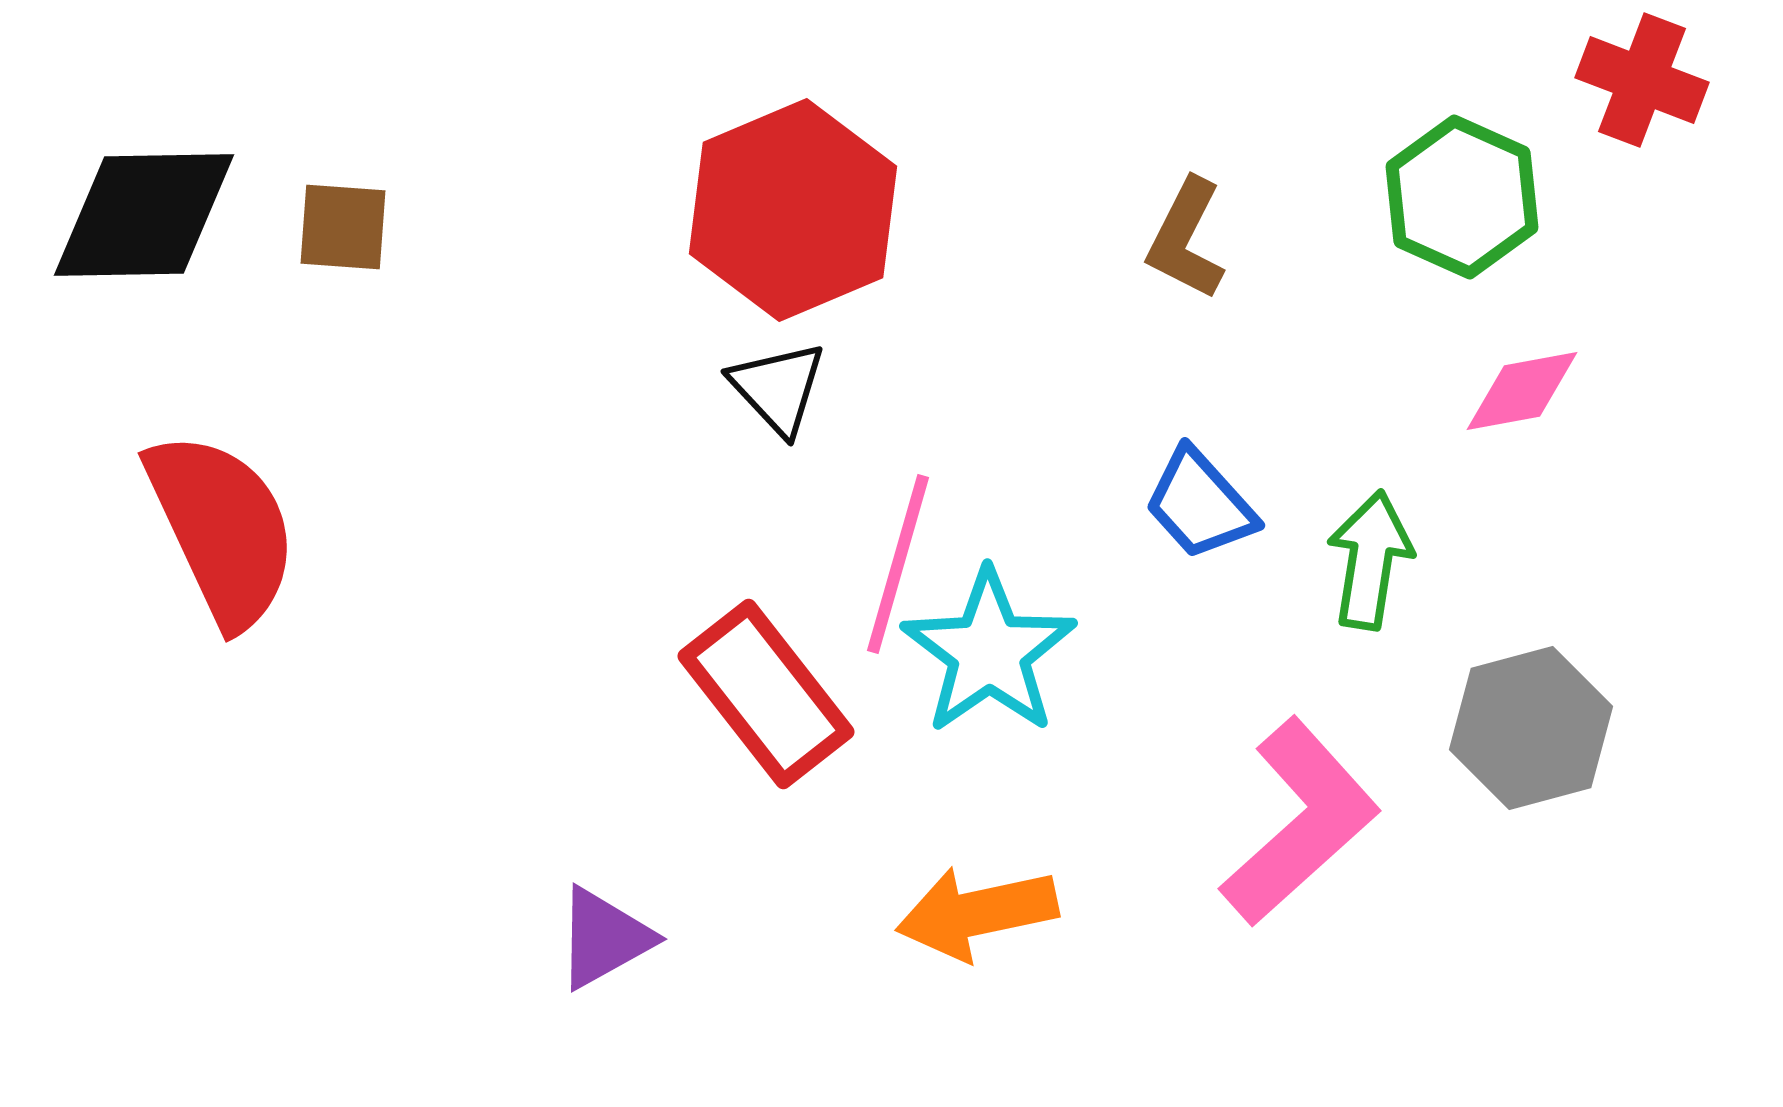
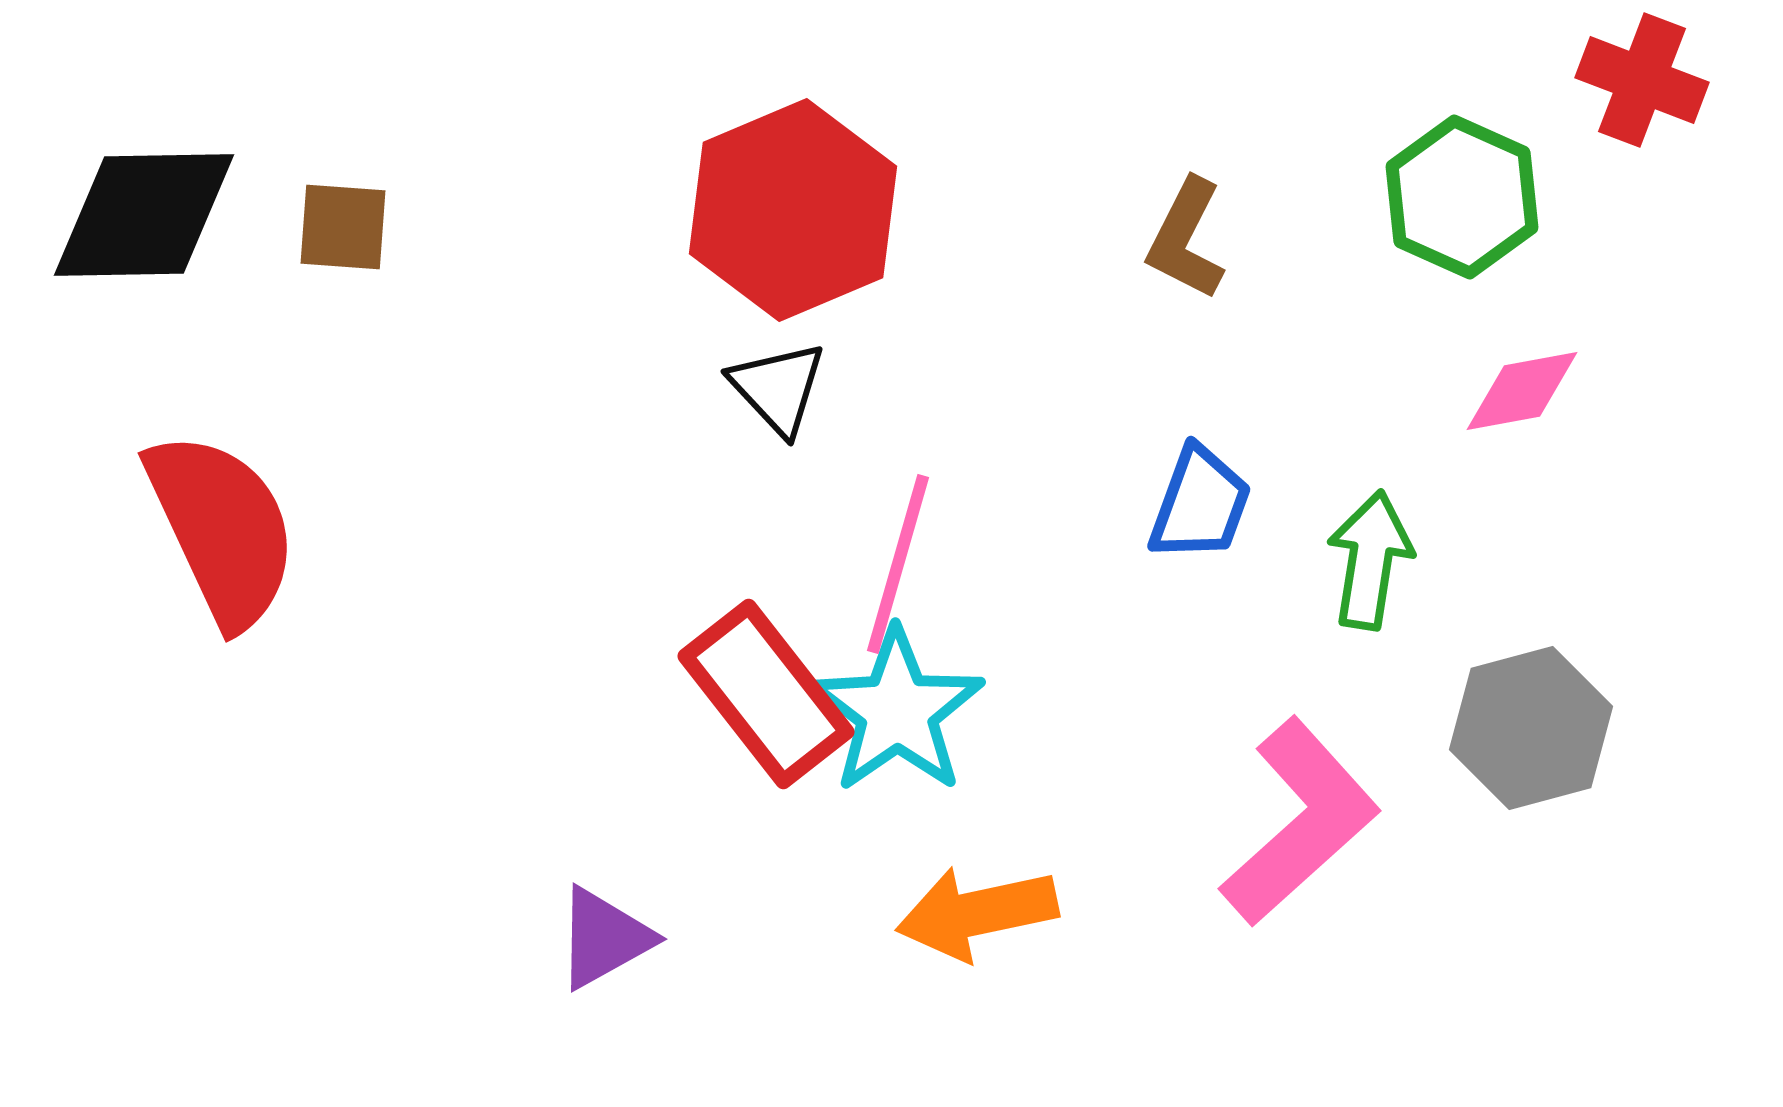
blue trapezoid: rotated 118 degrees counterclockwise
cyan star: moved 92 px left, 59 px down
